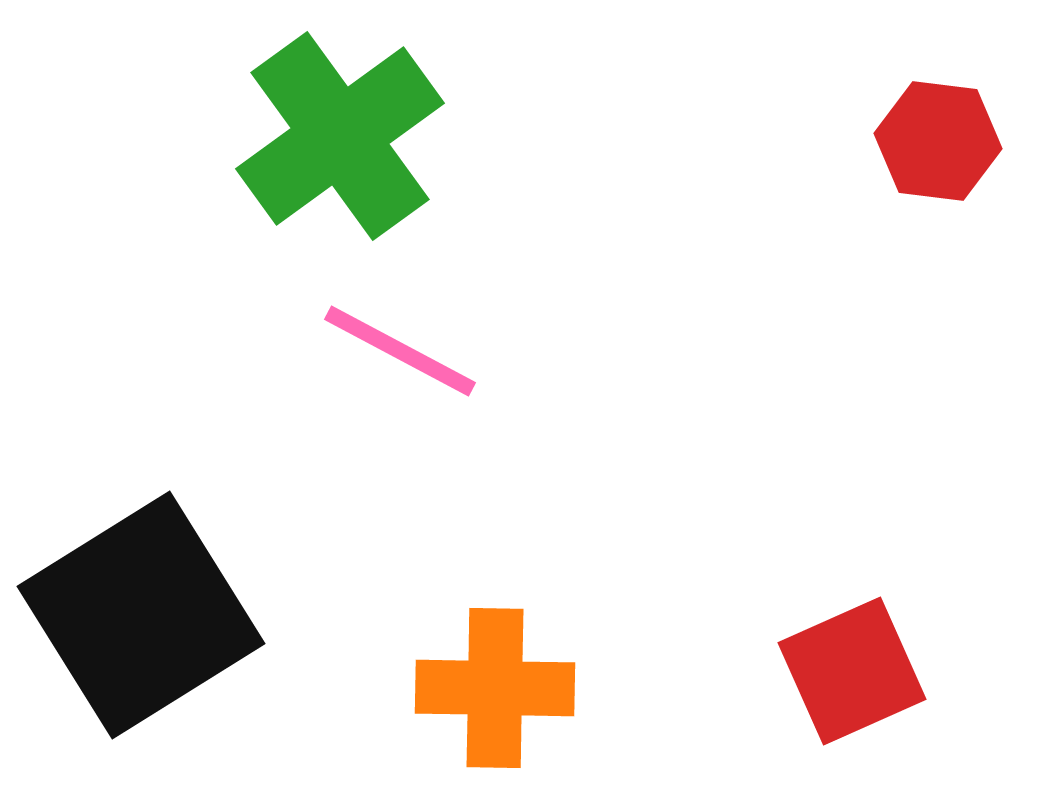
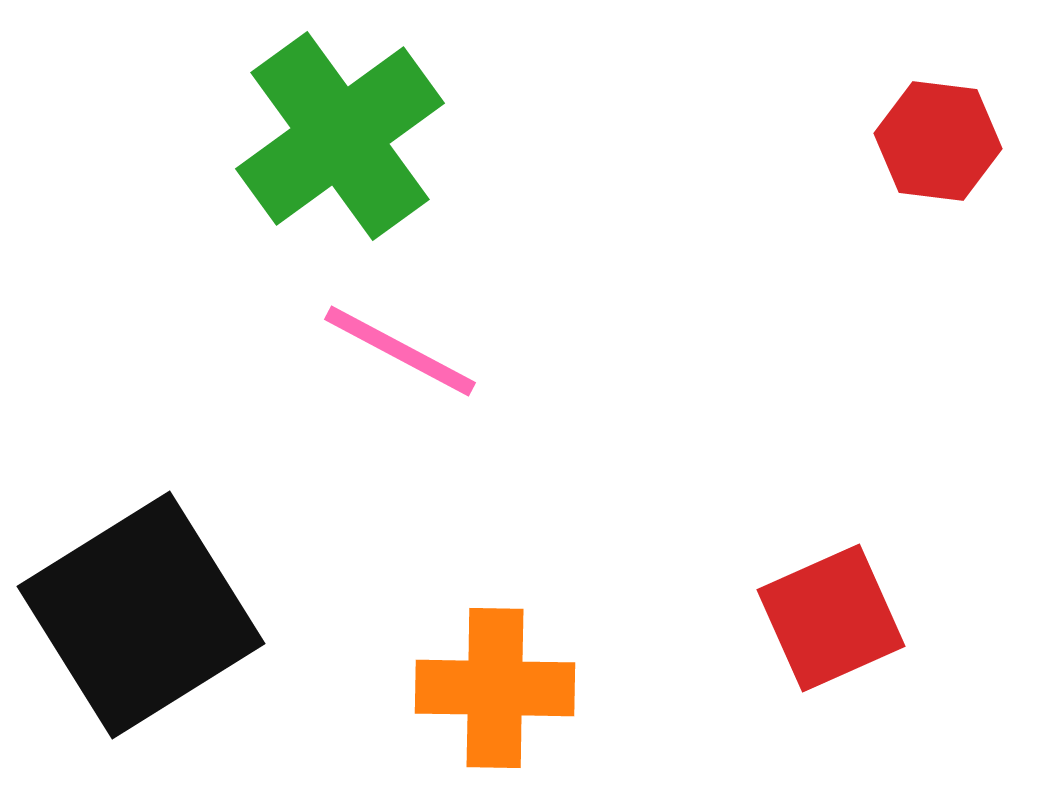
red square: moved 21 px left, 53 px up
